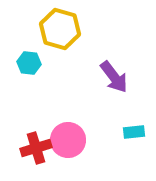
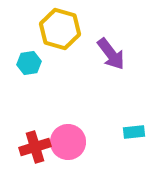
cyan hexagon: rotated 15 degrees counterclockwise
purple arrow: moved 3 px left, 23 px up
pink circle: moved 2 px down
red cross: moved 1 px left, 1 px up
